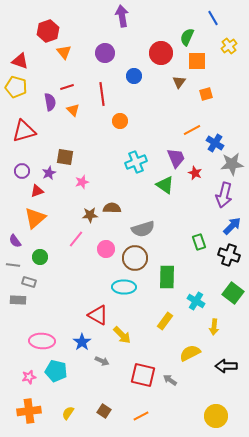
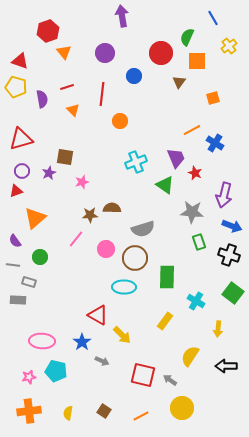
red line at (102, 94): rotated 15 degrees clockwise
orange square at (206, 94): moved 7 px right, 4 px down
purple semicircle at (50, 102): moved 8 px left, 3 px up
red triangle at (24, 131): moved 3 px left, 8 px down
gray star at (232, 164): moved 40 px left, 48 px down; rotated 10 degrees clockwise
red triangle at (37, 191): moved 21 px left
blue arrow at (232, 226): rotated 66 degrees clockwise
yellow arrow at (214, 327): moved 4 px right, 2 px down
yellow semicircle at (190, 353): moved 3 px down; rotated 30 degrees counterclockwise
yellow semicircle at (68, 413): rotated 24 degrees counterclockwise
yellow circle at (216, 416): moved 34 px left, 8 px up
